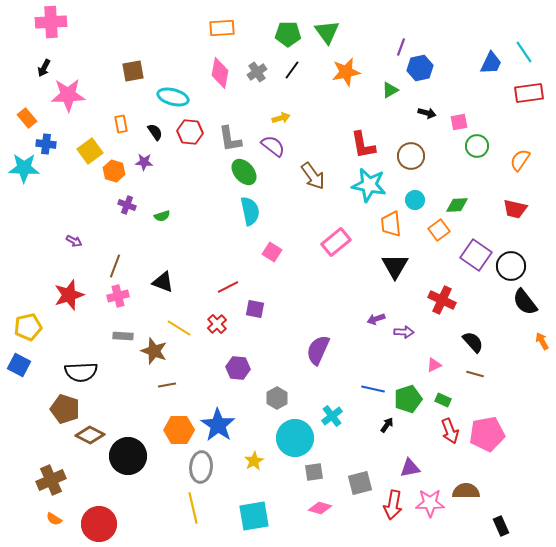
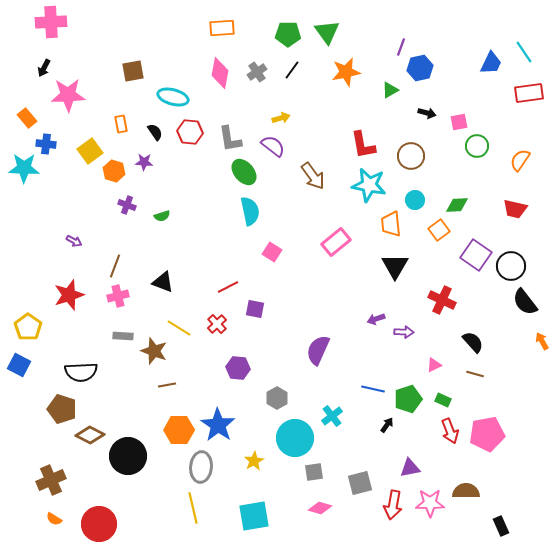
yellow pentagon at (28, 327): rotated 24 degrees counterclockwise
brown pentagon at (65, 409): moved 3 px left
